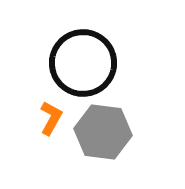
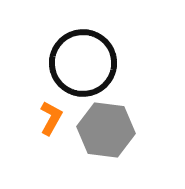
gray hexagon: moved 3 px right, 2 px up
